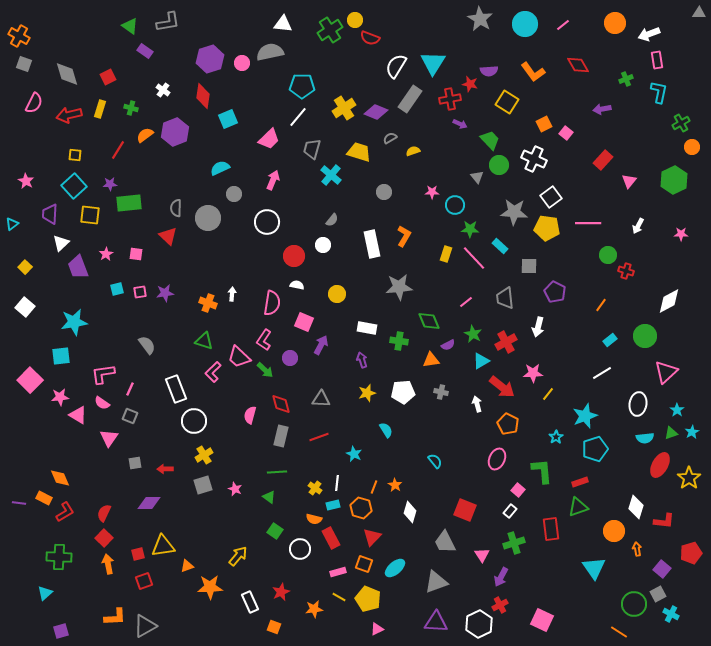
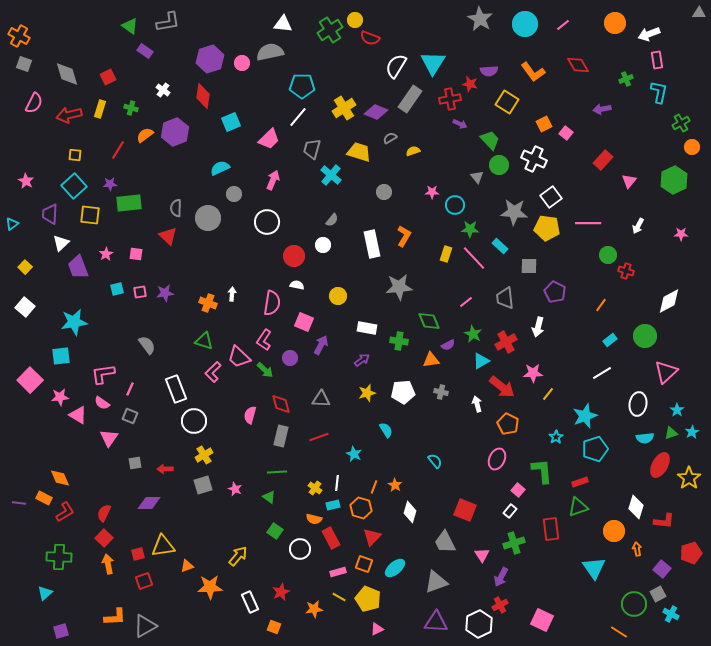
cyan square at (228, 119): moved 3 px right, 3 px down
yellow circle at (337, 294): moved 1 px right, 2 px down
purple arrow at (362, 360): rotated 70 degrees clockwise
